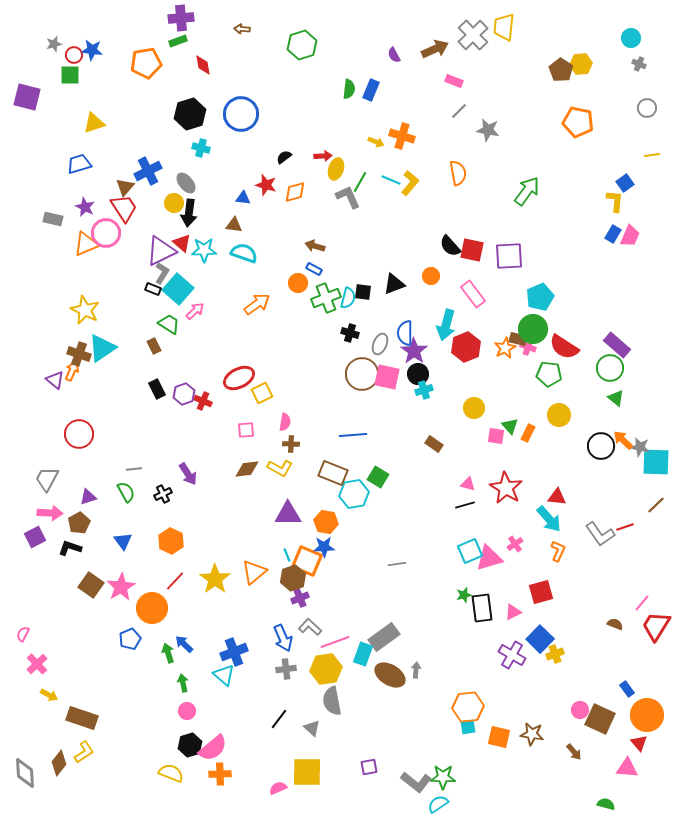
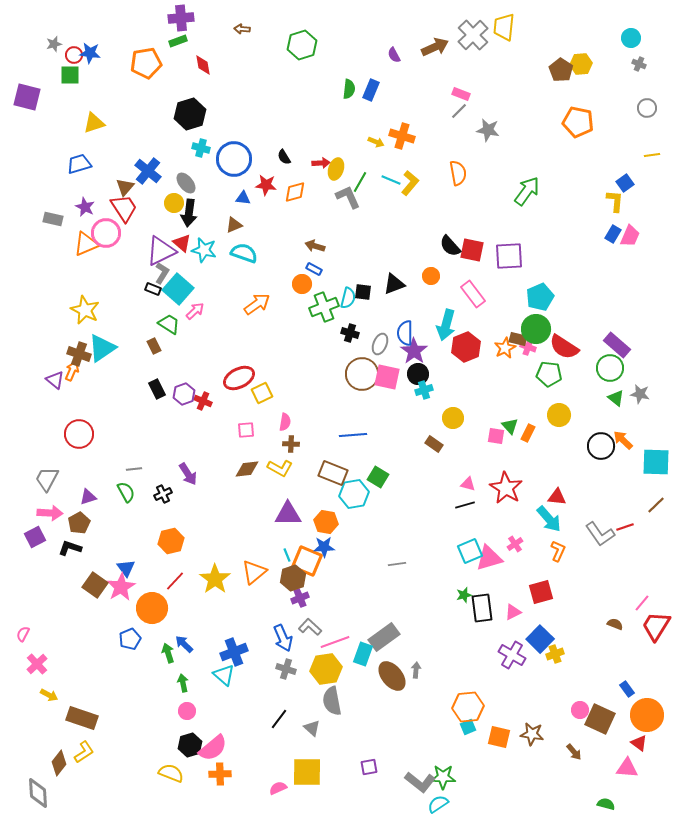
brown arrow at (435, 49): moved 2 px up
blue star at (92, 50): moved 2 px left, 3 px down
pink rectangle at (454, 81): moved 7 px right, 13 px down
blue circle at (241, 114): moved 7 px left, 45 px down
red arrow at (323, 156): moved 2 px left, 7 px down
black semicircle at (284, 157): rotated 84 degrees counterclockwise
blue cross at (148, 171): rotated 24 degrees counterclockwise
red star at (266, 185): rotated 10 degrees counterclockwise
brown triangle at (234, 225): rotated 30 degrees counterclockwise
cyan star at (204, 250): rotated 15 degrees clockwise
orange circle at (298, 283): moved 4 px right, 1 px down
green cross at (326, 298): moved 2 px left, 9 px down
green circle at (533, 329): moved 3 px right
yellow circle at (474, 408): moved 21 px left, 10 px down
gray star at (640, 447): moved 53 px up
blue triangle at (123, 541): moved 3 px right, 27 px down
orange hexagon at (171, 541): rotated 20 degrees clockwise
brown square at (91, 585): moved 4 px right
gray cross at (286, 669): rotated 24 degrees clockwise
brown ellipse at (390, 675): moved 2 px right, 1 px down; rotated 20 degrees clockwise
cyan square at (468, 727): rotated 14 degrees counterclockwise
red triangle at (639, 743): rotated 12 degrees counterclockwise
gray diamond at (25, 773): moved 13 px right, 20 px down
gray L-shape at (416, 782): moved 4 px right
